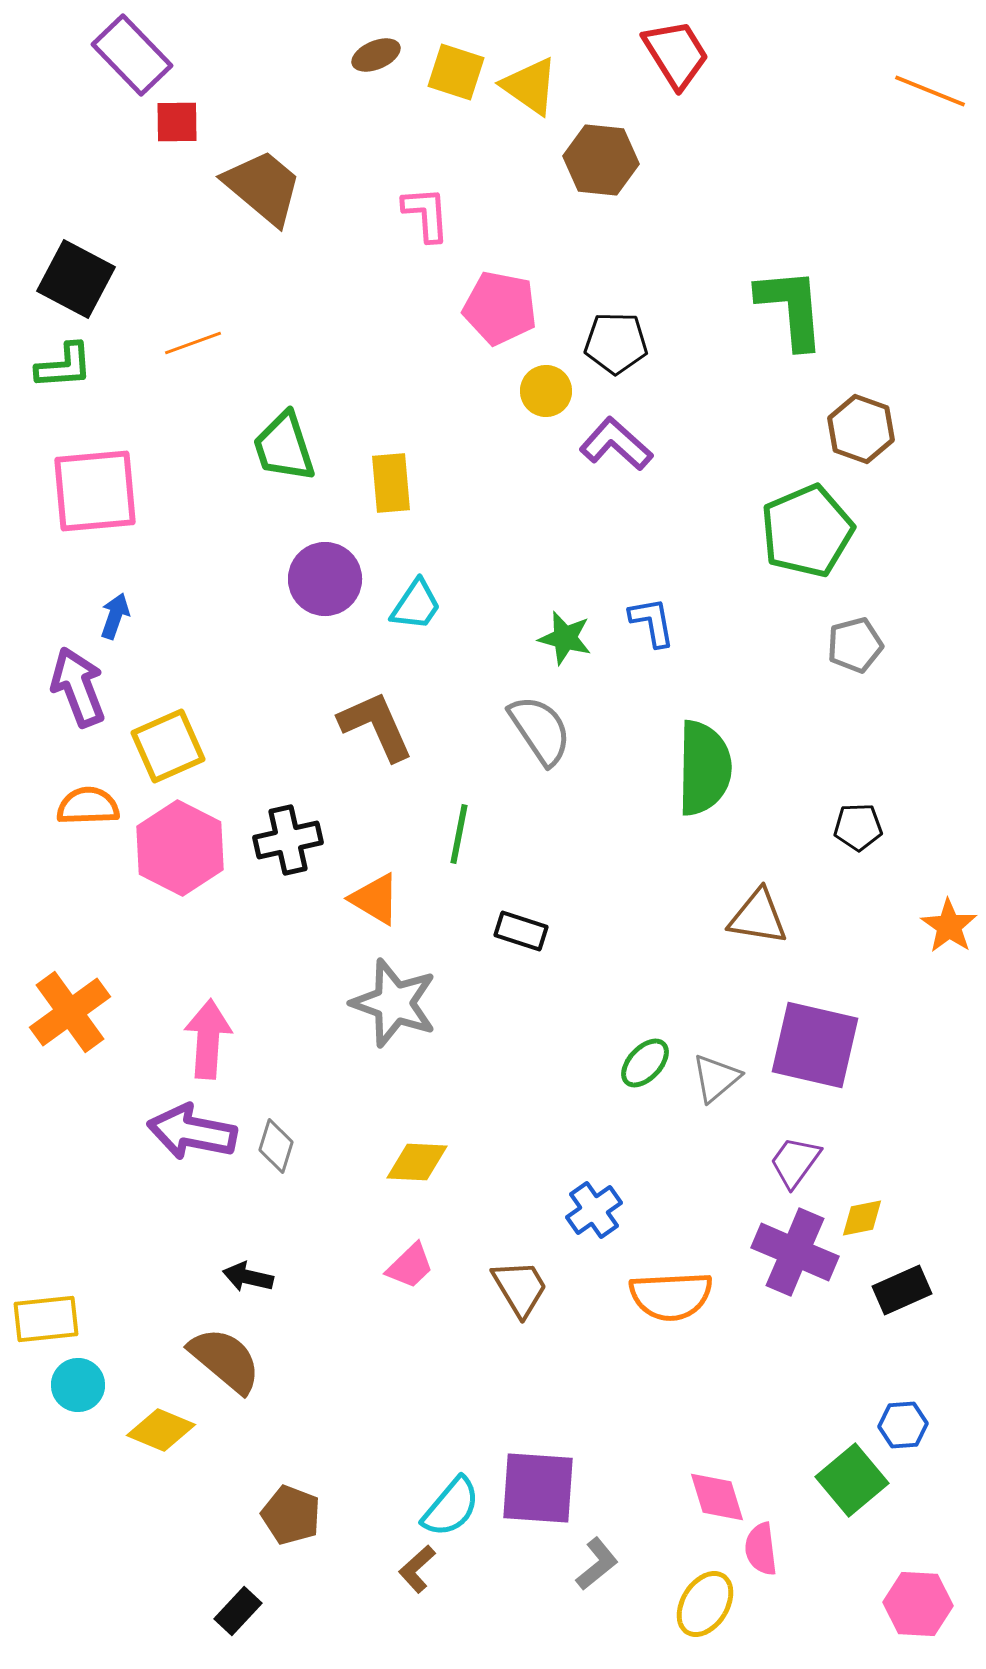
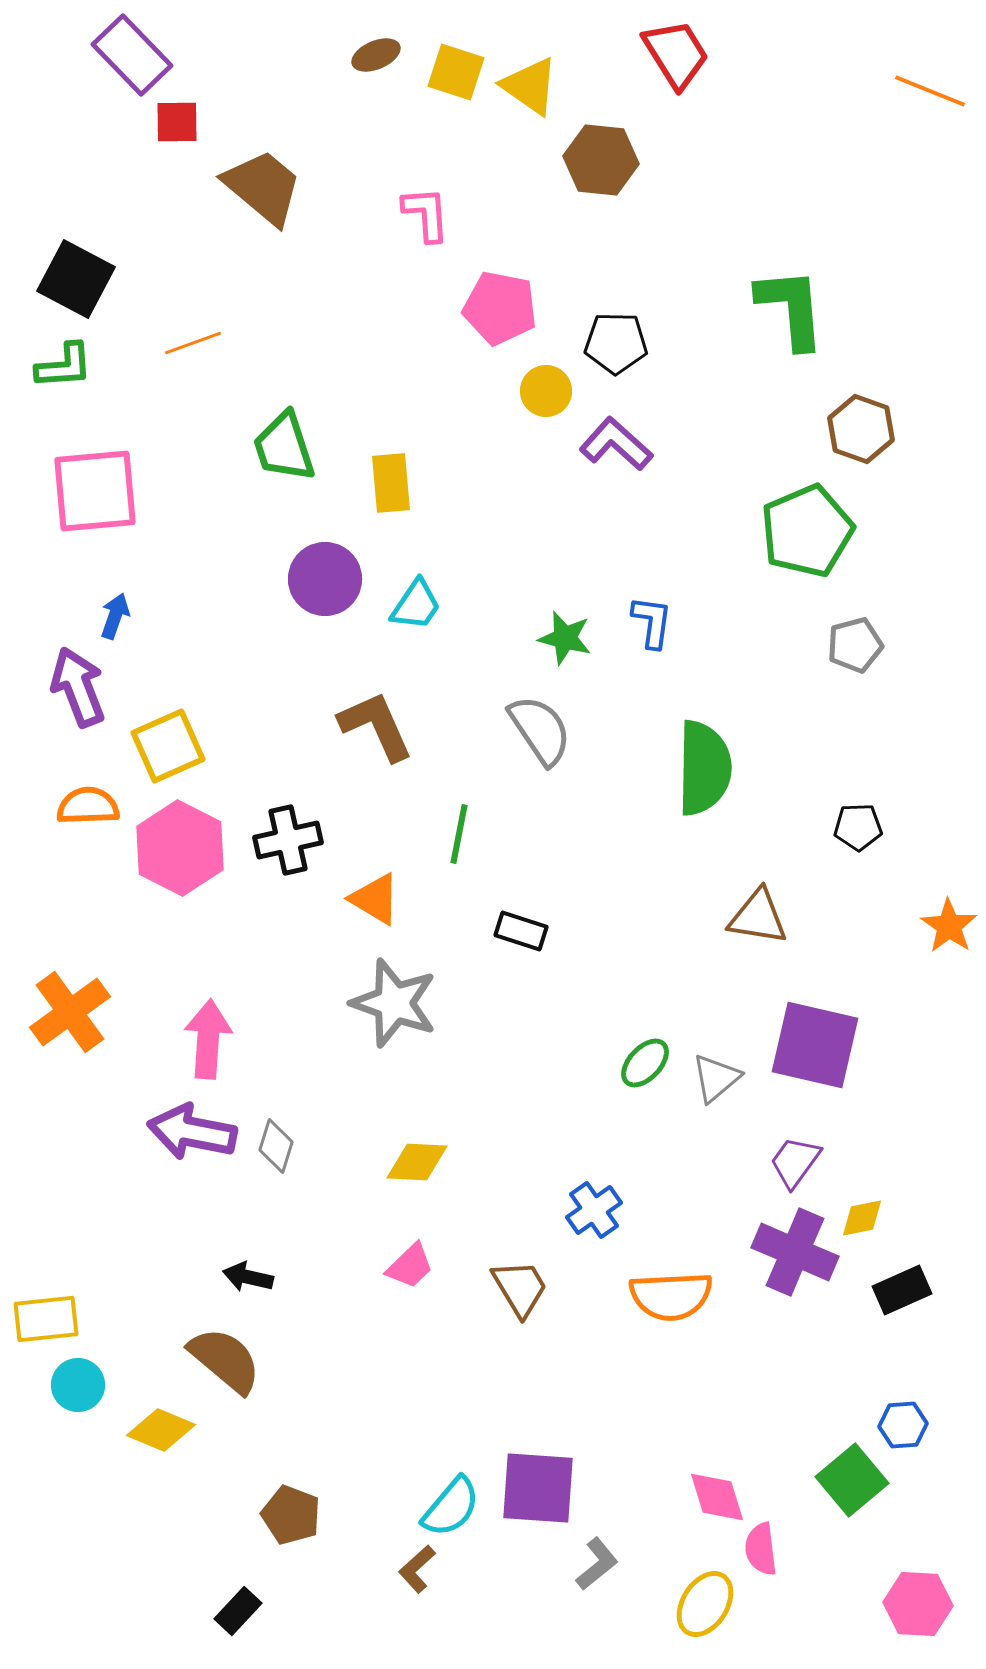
blue L-shape at (652, 622): rotated 18 degrees clockwise
